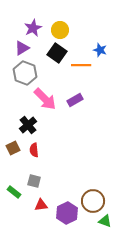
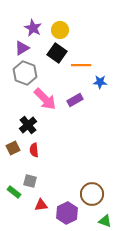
purple star: rotated 18 degrees counterclockwise
blue star: moved 32 px down; rotated 16 degrees counterclockwise
gray square: moved 4 px left
brown circle: moved 1 px left, 7 px up
